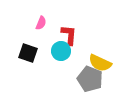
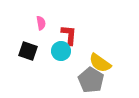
pink semicircle: rotated 32 degrees counterclockwise
black square: moved 2 px up
yellow semicircle: rotated 10 degrees clockwise
gray pentagon: moved 1 px right, 1 px down; rotated 10 degrees clockwise
